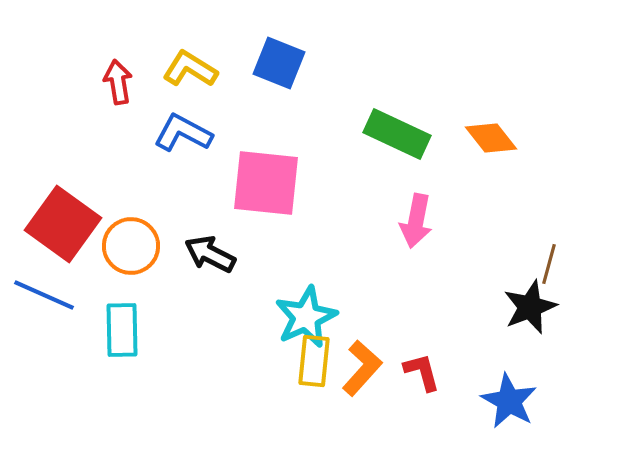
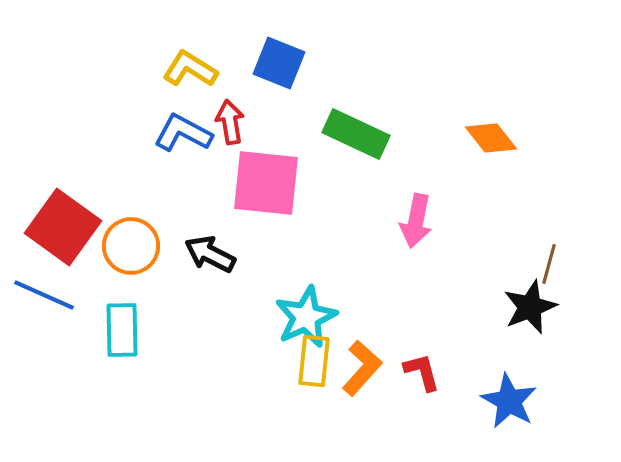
red arrow: moved 112 px right, 40 px down
green rectangle: moved 41 px left
red square: moved 3 px down
